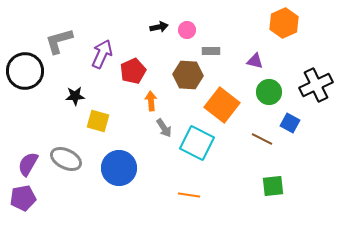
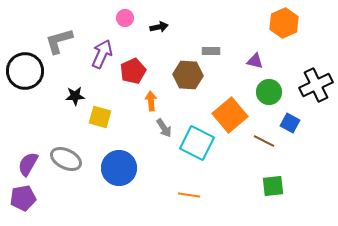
pink circle: moved 62 px left, 12 px up
orange square: moved 8 px right, 10 px down; rotated 12 degrees clockwise
yellow square: moved 2 px right, 4 px up
brown line: moved 2 px right, 2 px down
